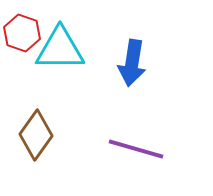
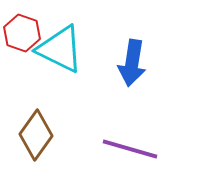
cyan triangle: rotated 26 degrees clockwise
purple line: moved 6 px left
